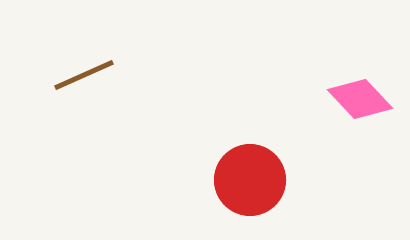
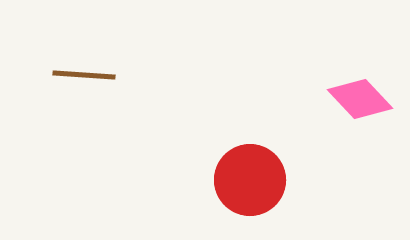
brown line: rotated 28 degrees clockwise
